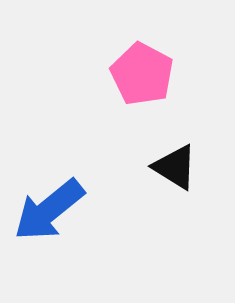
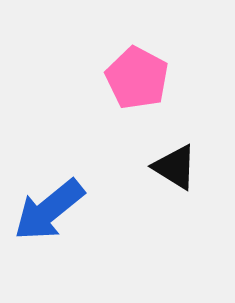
pink pentagon: moved 5 px left, 4 px down
